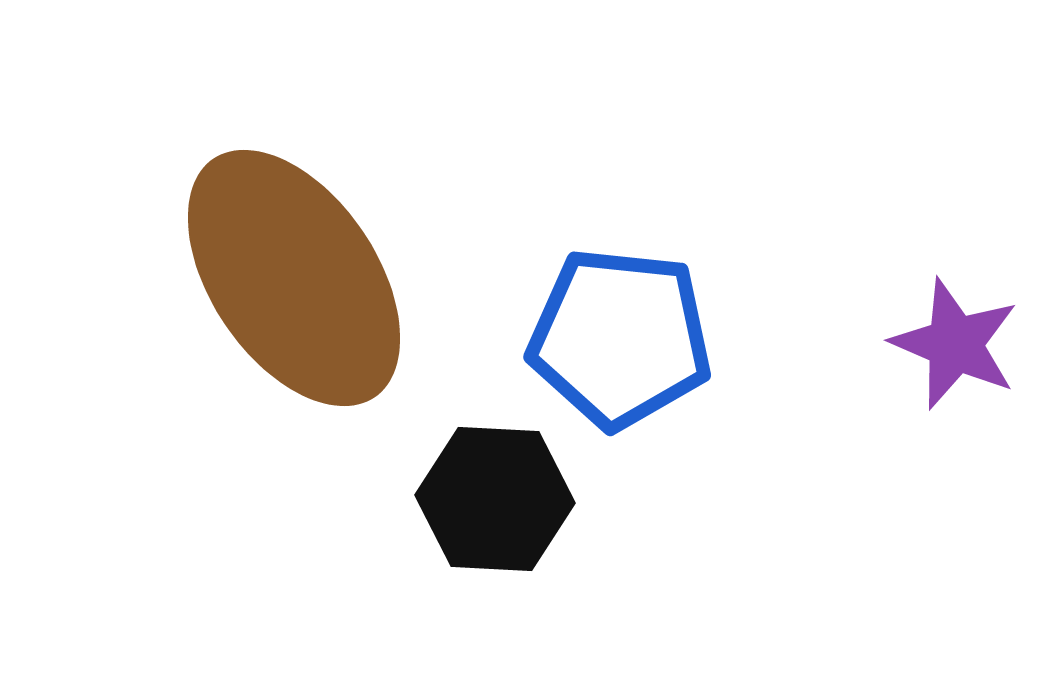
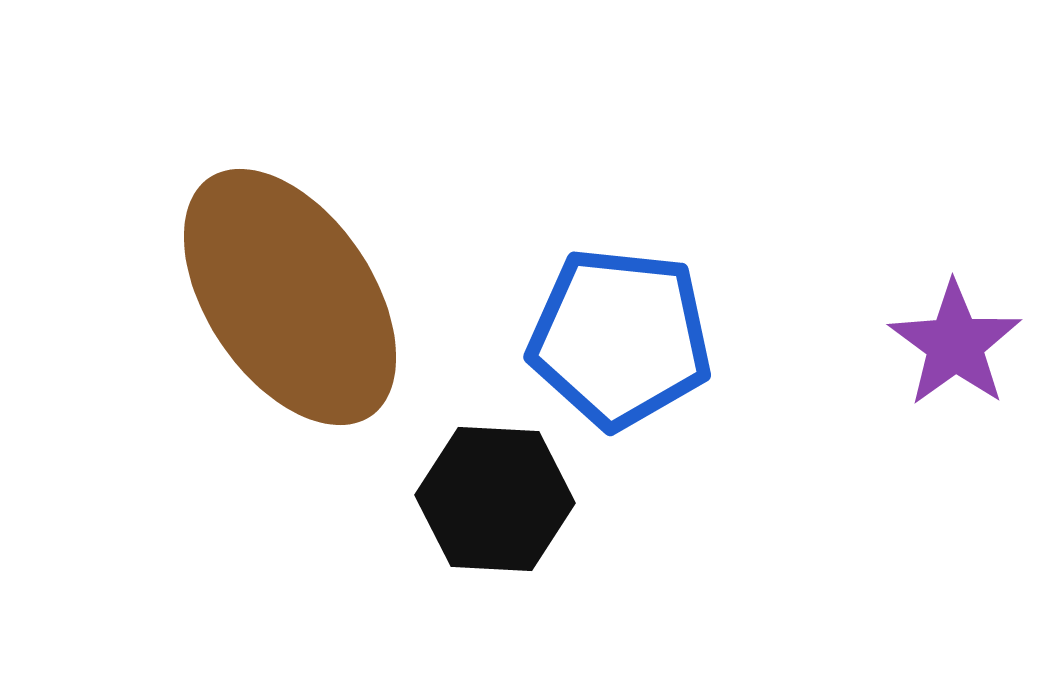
brown ellipse: moved 4 px left, 19 px down
purple star: rotated 13 degrees clockwise
